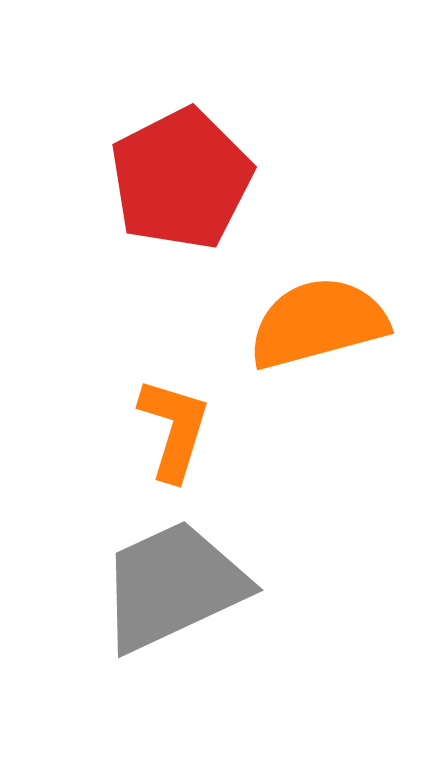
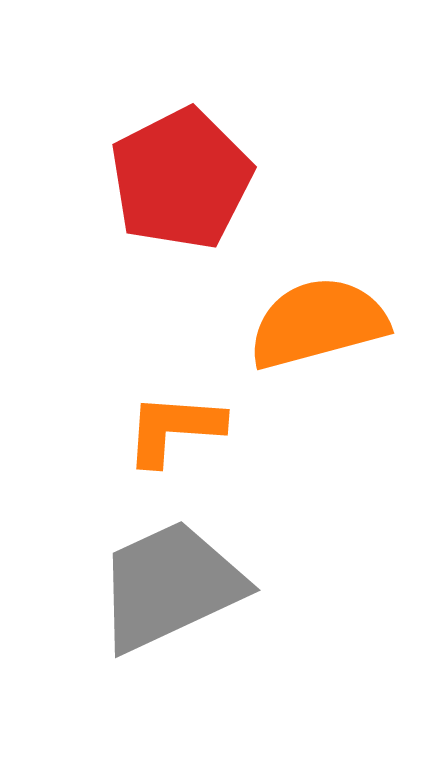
orange L-shape: rotated 103 degrees counterclockwise
gray trapezoid: moved 3 px left
